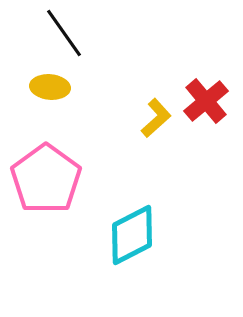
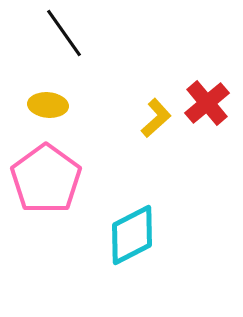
yellow ellipse: moved 2 px left, 18 px down
red cross: moved 1 px right, 2 px down
